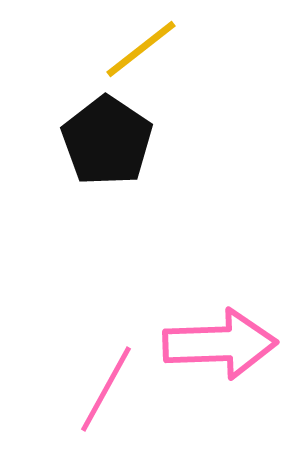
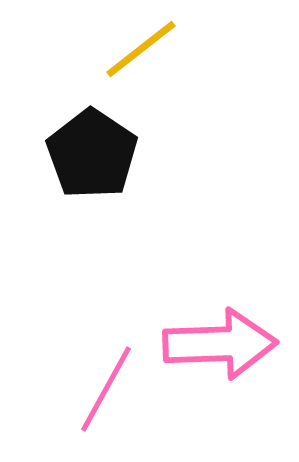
black pentagon: moved 15 px left, 13 px down
